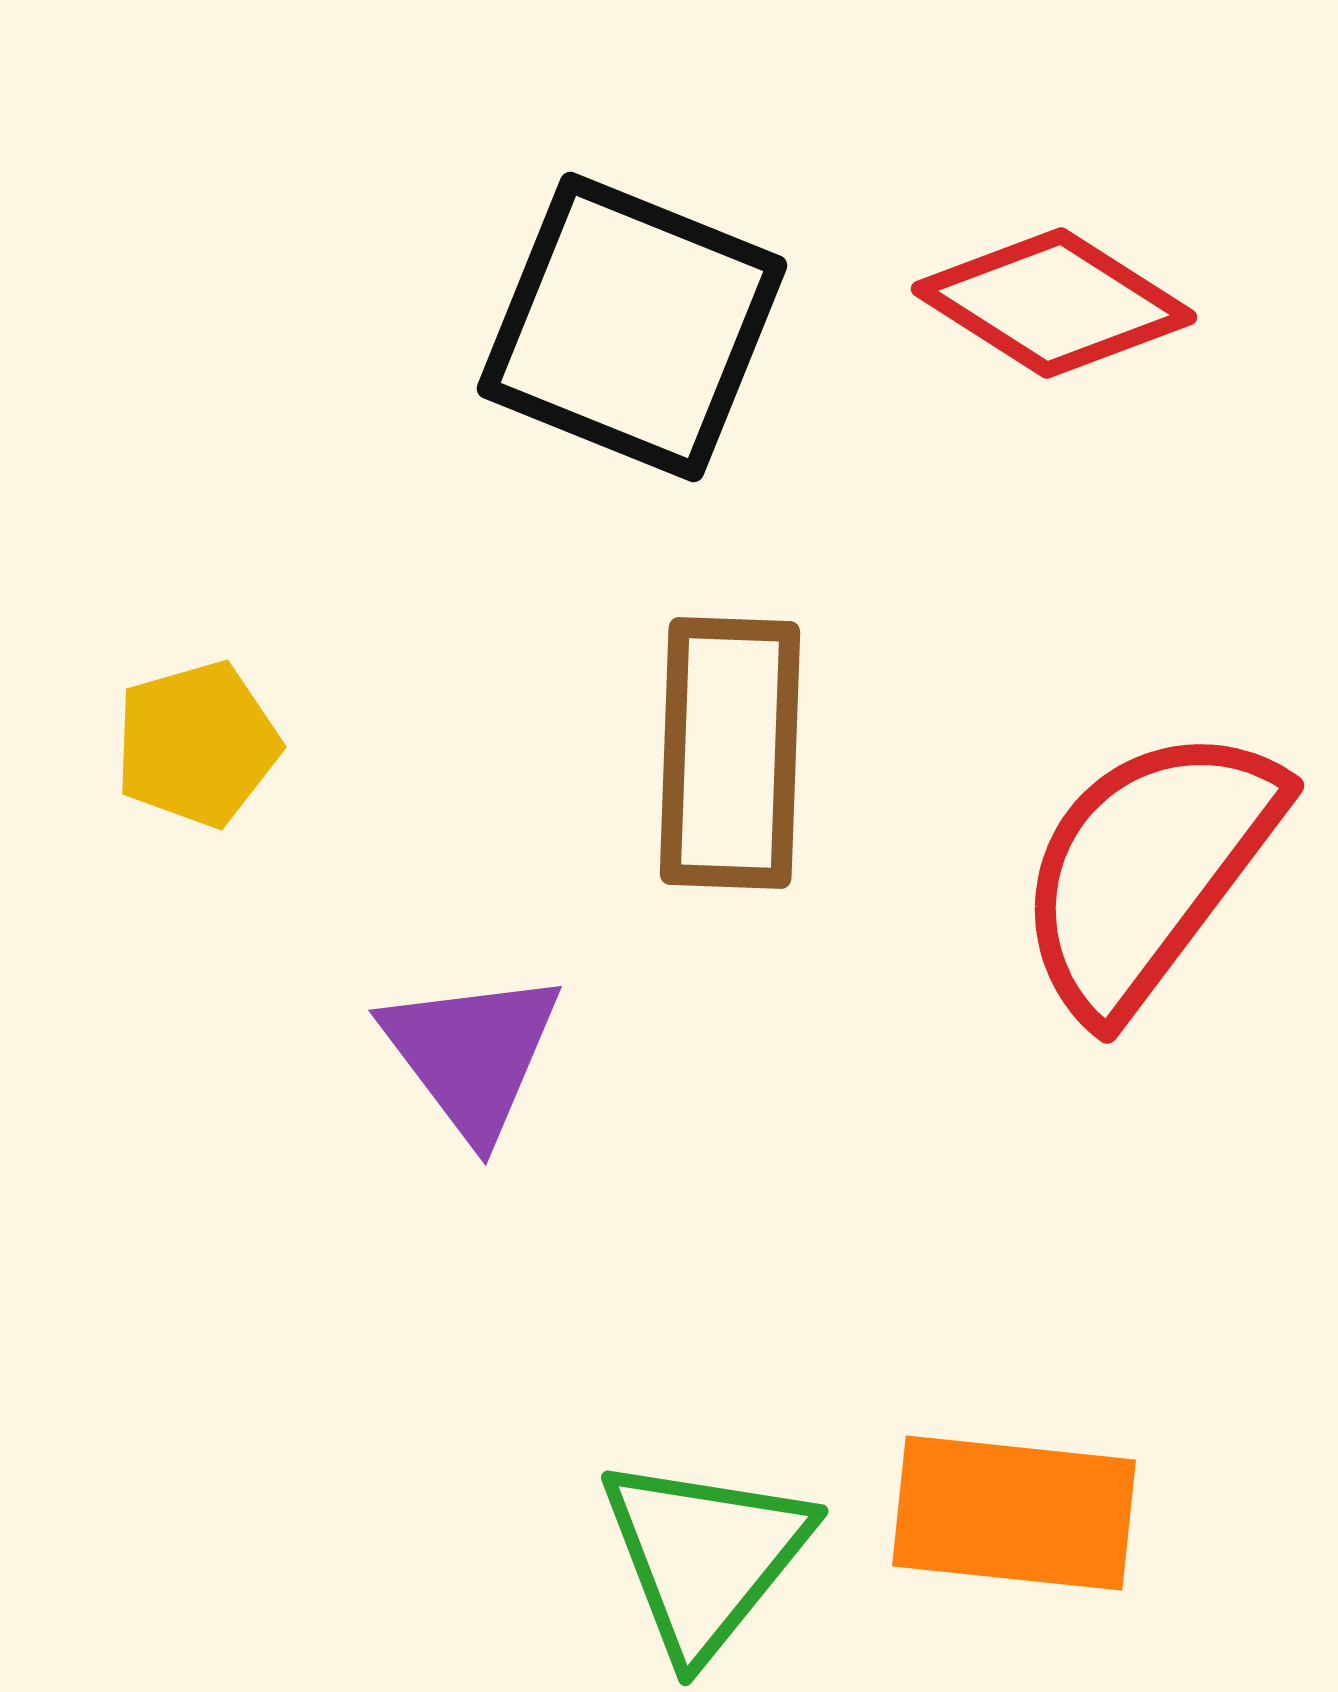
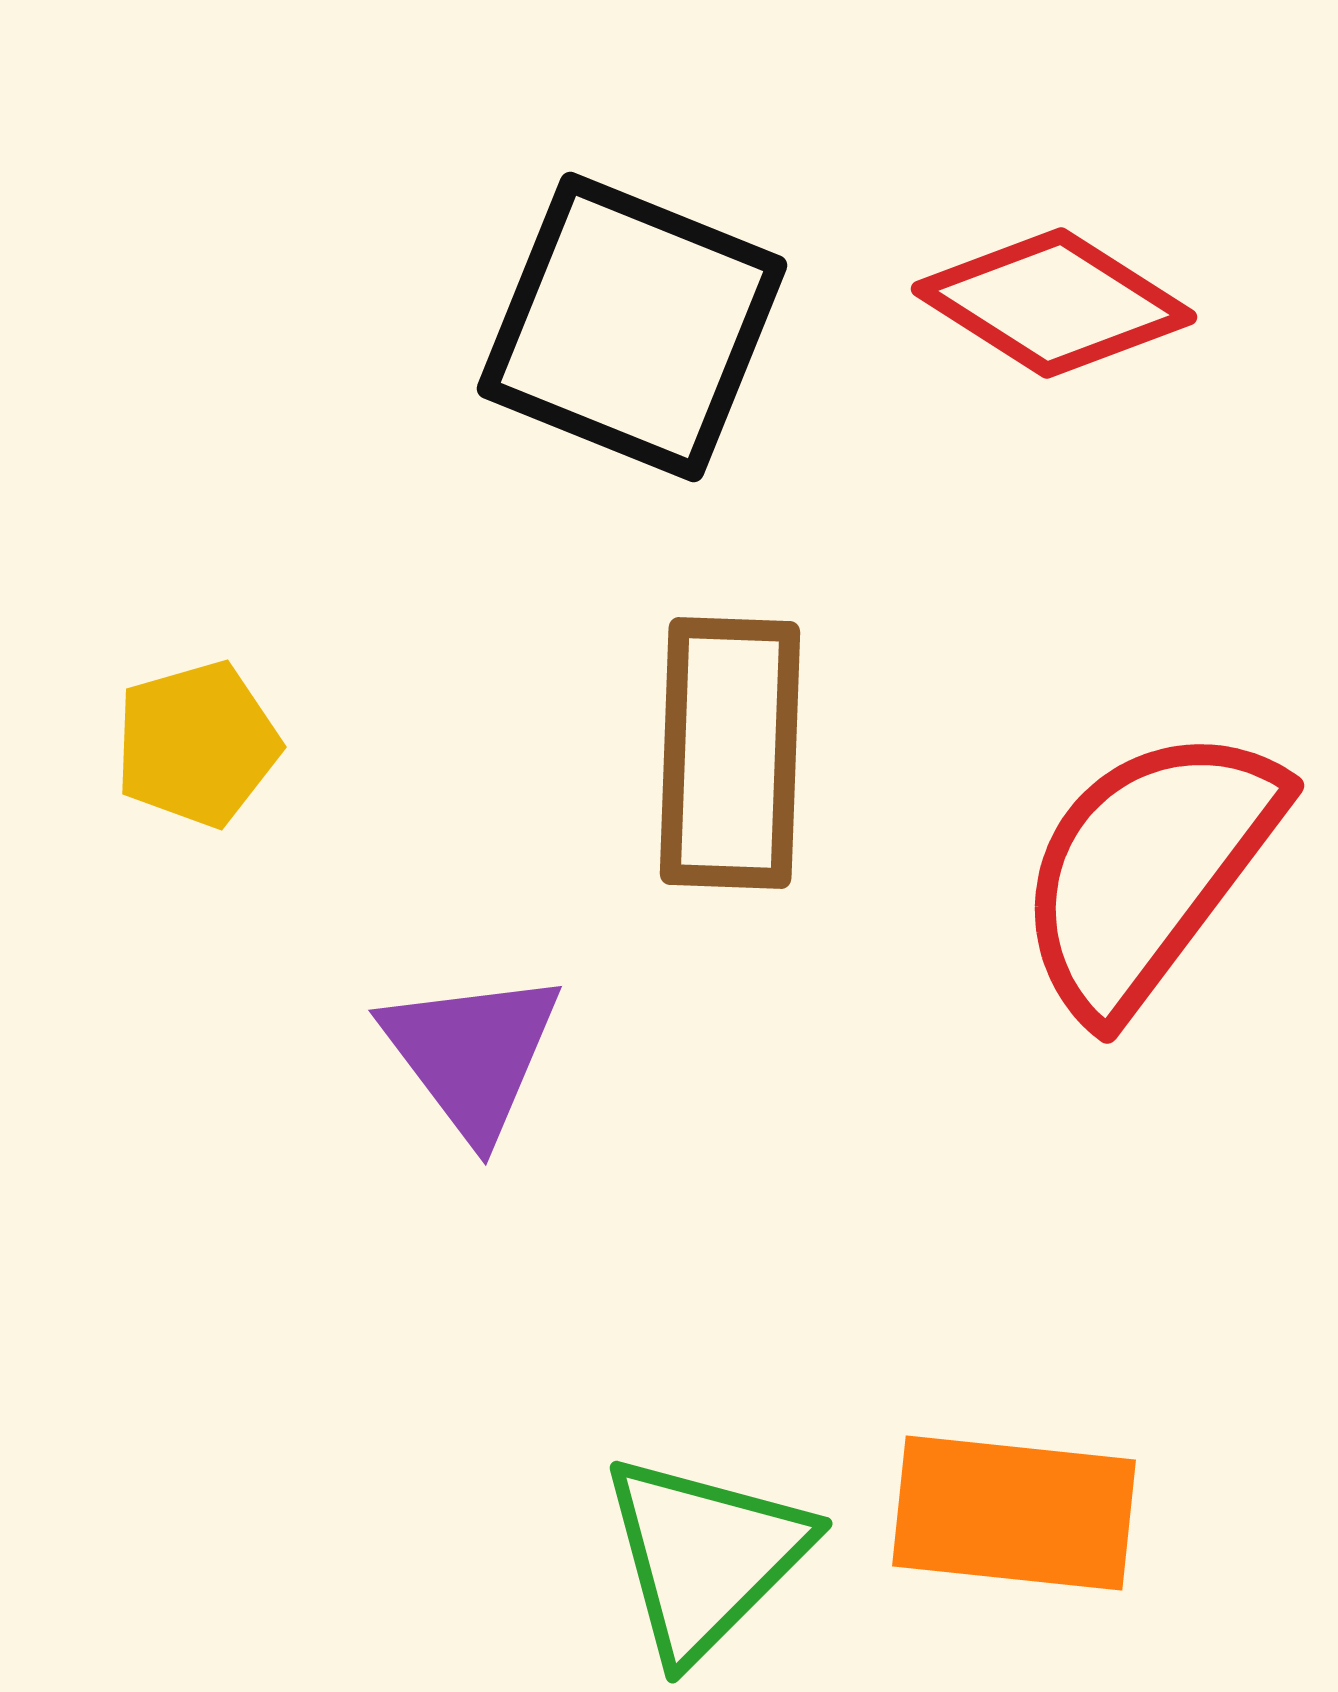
green triangle: rotated 6 degrees clockwise
